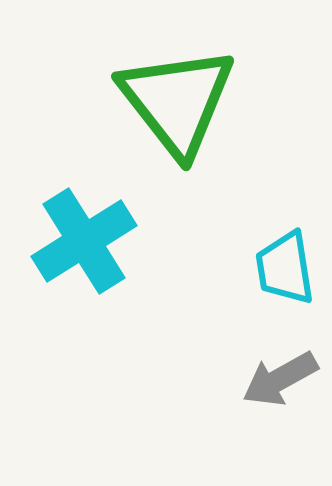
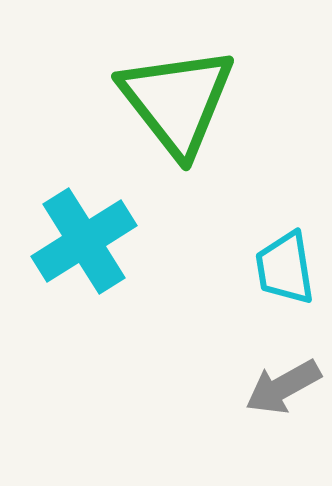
gray arrow: moved 3 px right, 8 px down
